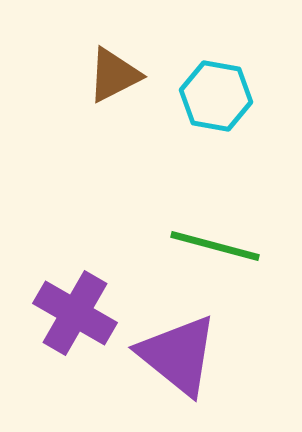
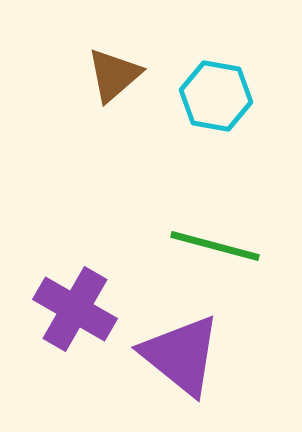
brown triangle: rotated 14 degrees counterclockwise
purple cross: moved 4 px up
purple triangle: moved 3 px right
